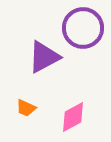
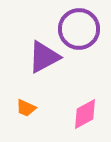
purple circle: moved 4 px left, 1 px down
pink diamond: moved 12 px right, 3 px up
